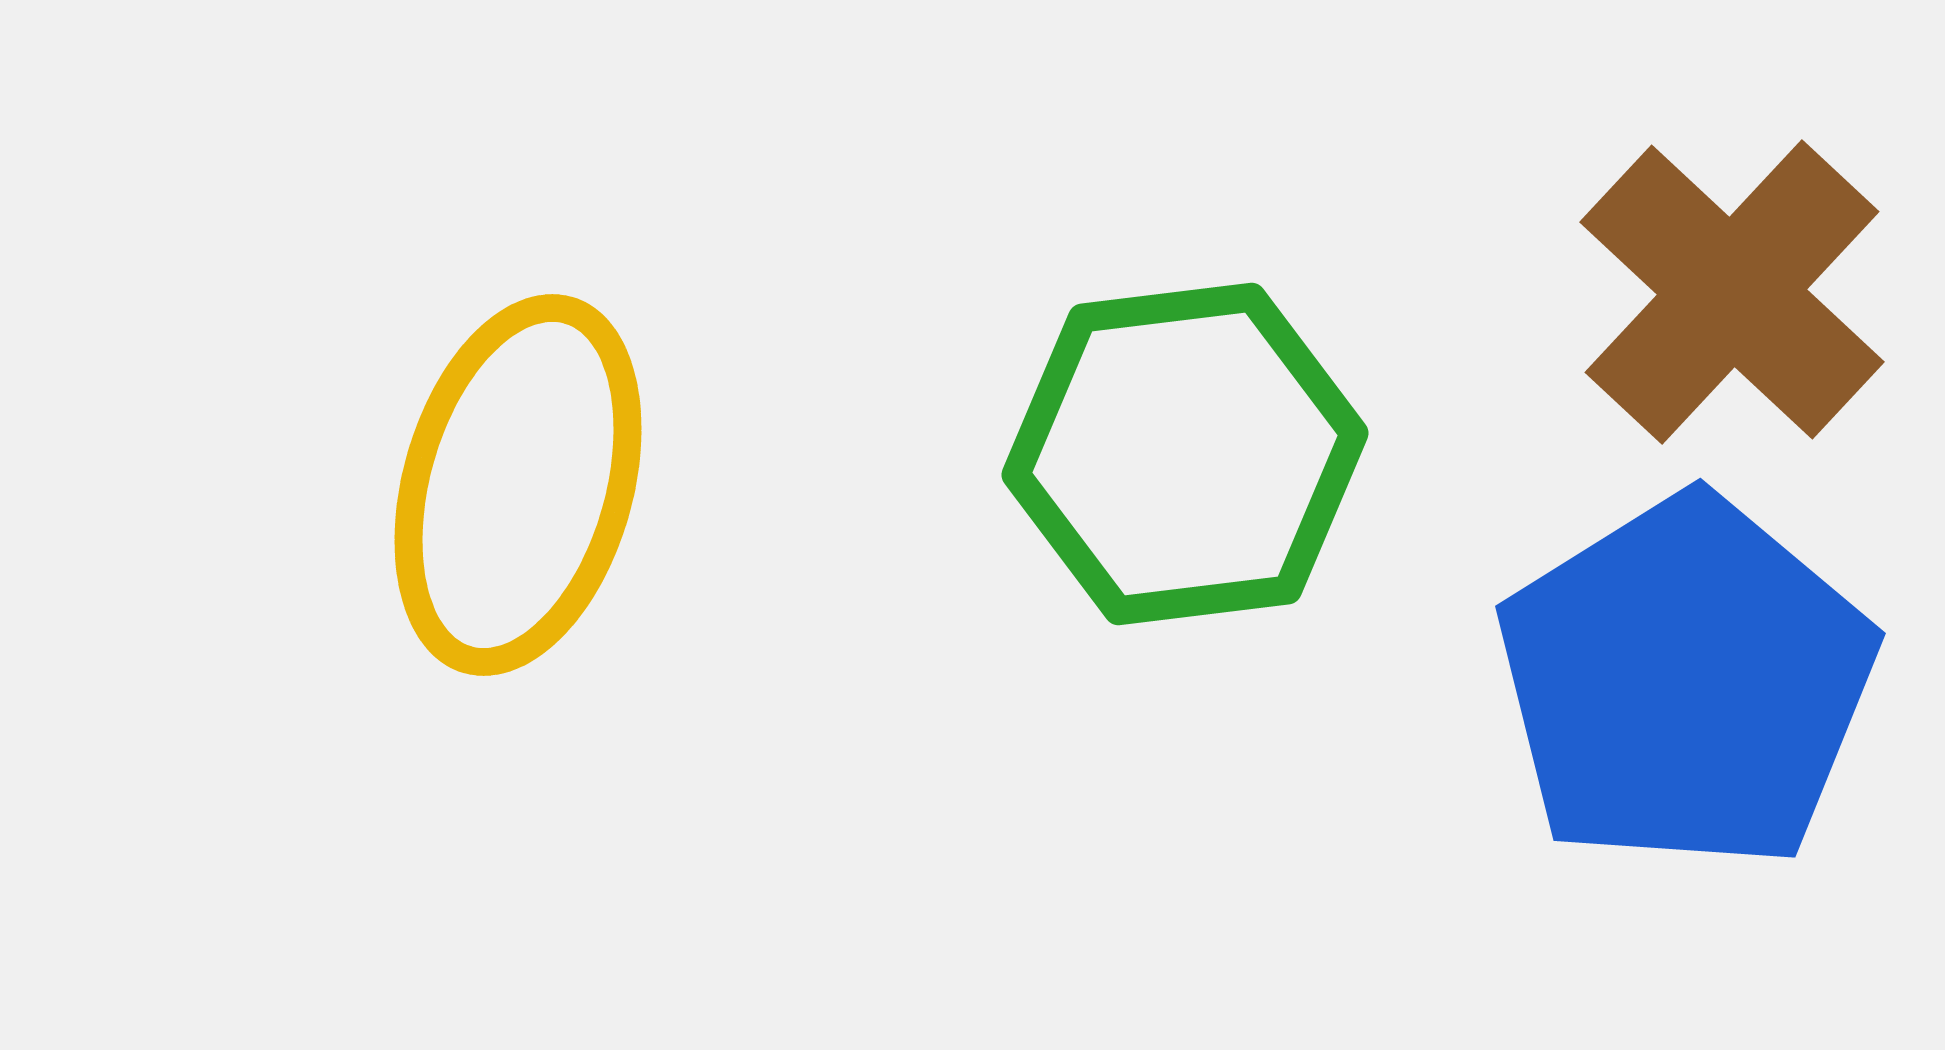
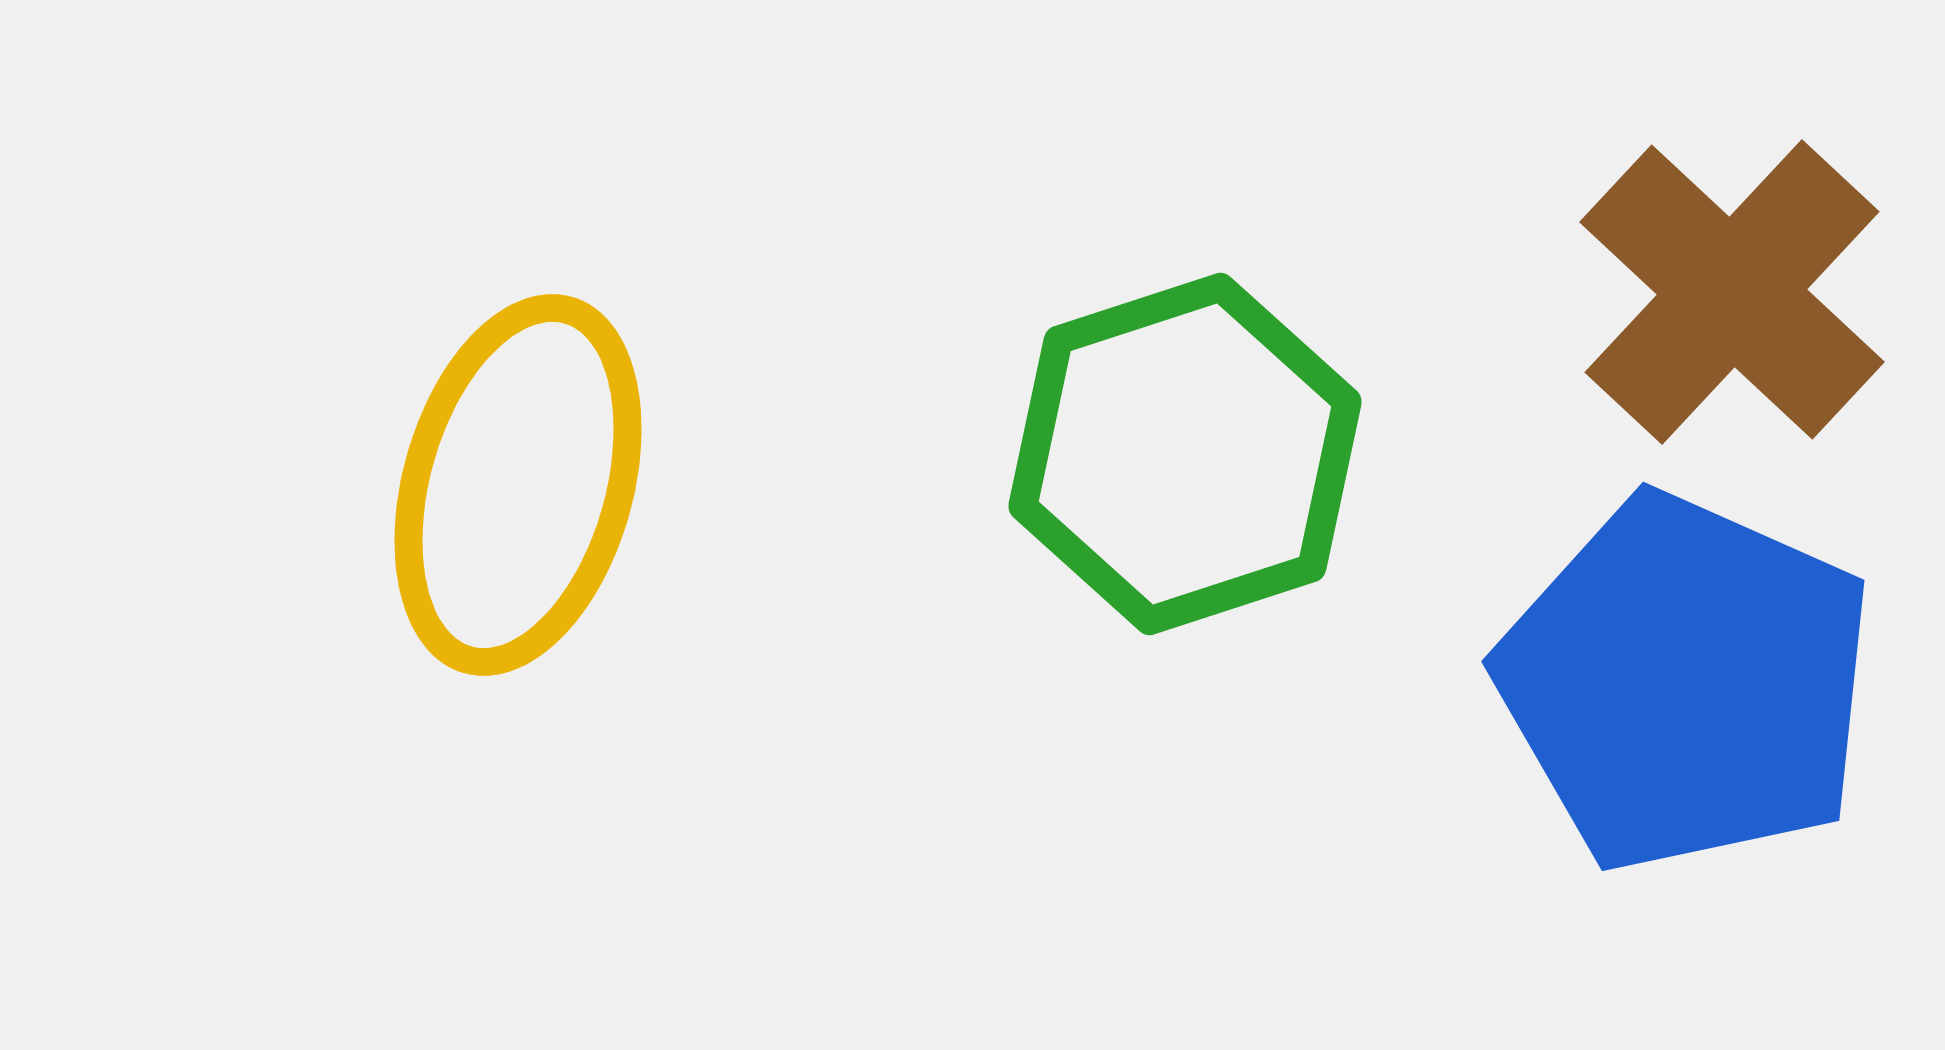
green hexagon: rotated 11 degrees counterclockwise
blue pentagon: rotated 16 degrees counterclockwise
